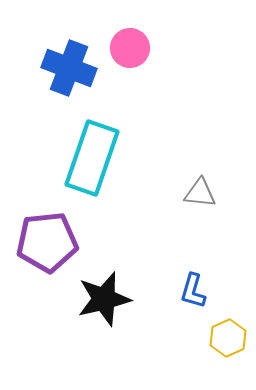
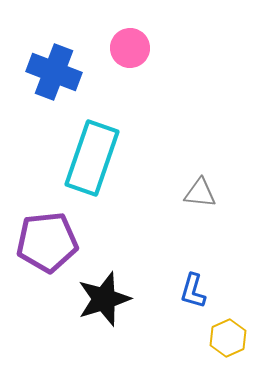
blue cross: moved 15 px left, 4 px down
black star: rotated 4 degrees counterclockwise
